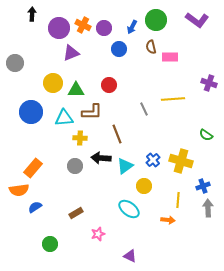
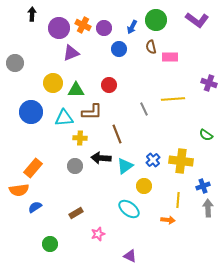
yellow cross at (181, 161): rotated 10 degrees counterclockwise
